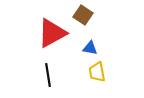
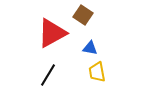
black line: rotated 40 degrees clockwise
